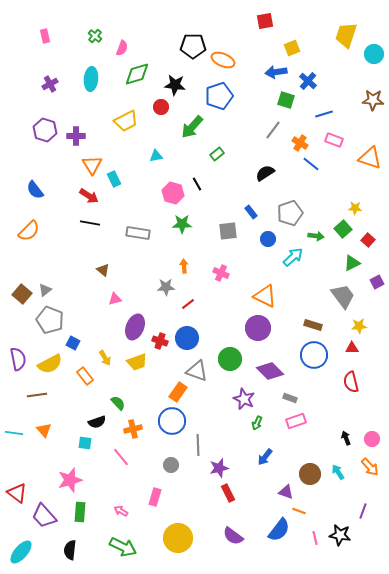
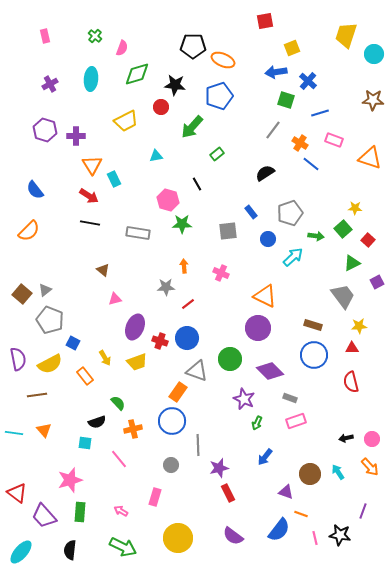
blue line at (324, 114): moved 4 px left, 1 px up
pink hexagon at (173, 193): moved 5 px left, 7 px down
black arrow at (346, 438): rotated 80 degrees counterclockwise
pink line at (121, 457): moved 2 px left, 2 px down
orange line at (299, 511): moved 2 px right, 3 px down
